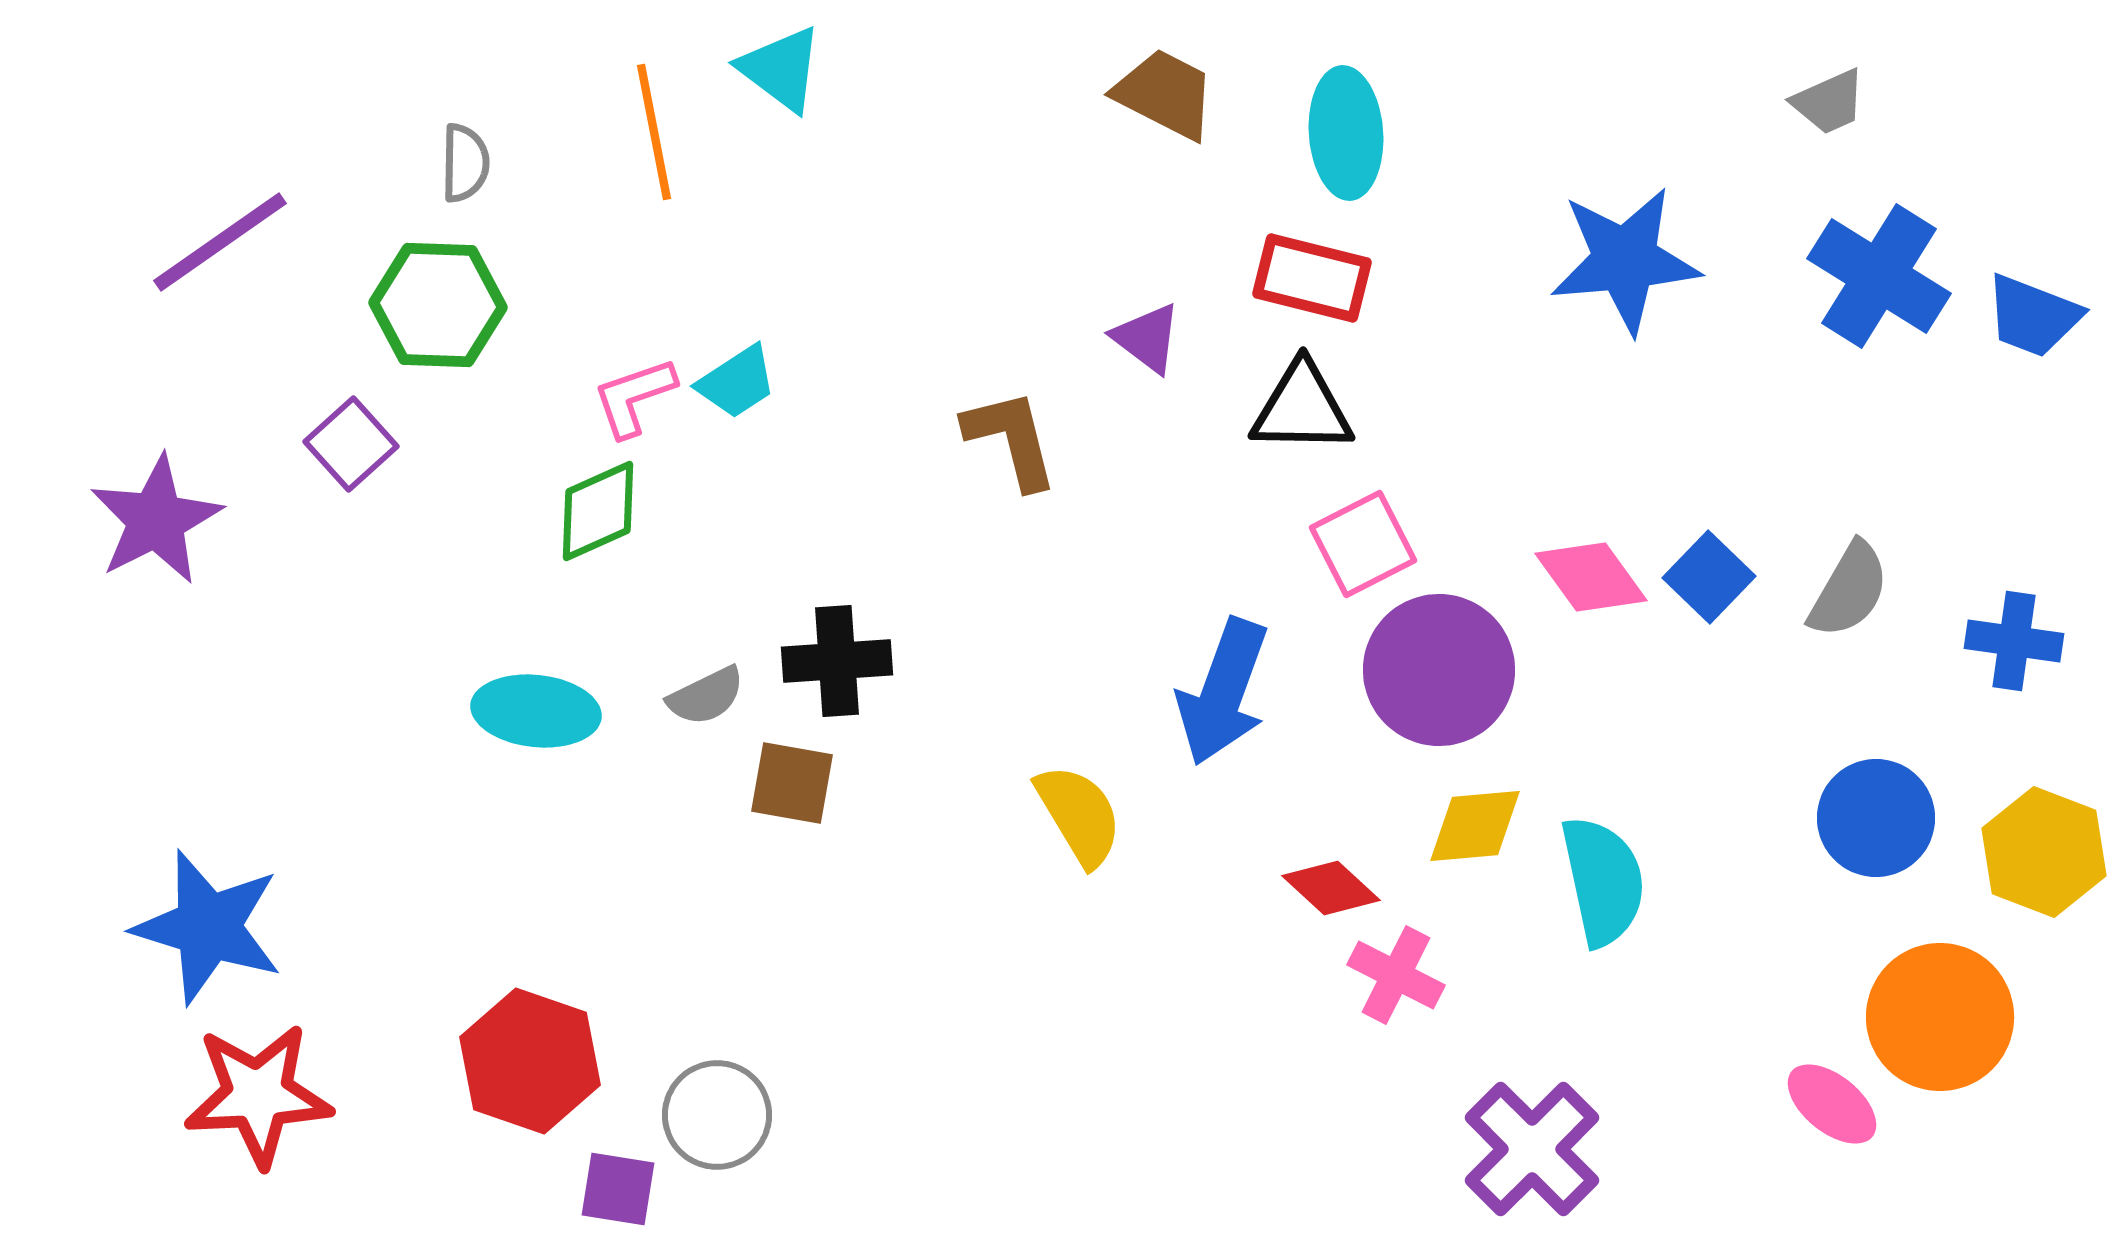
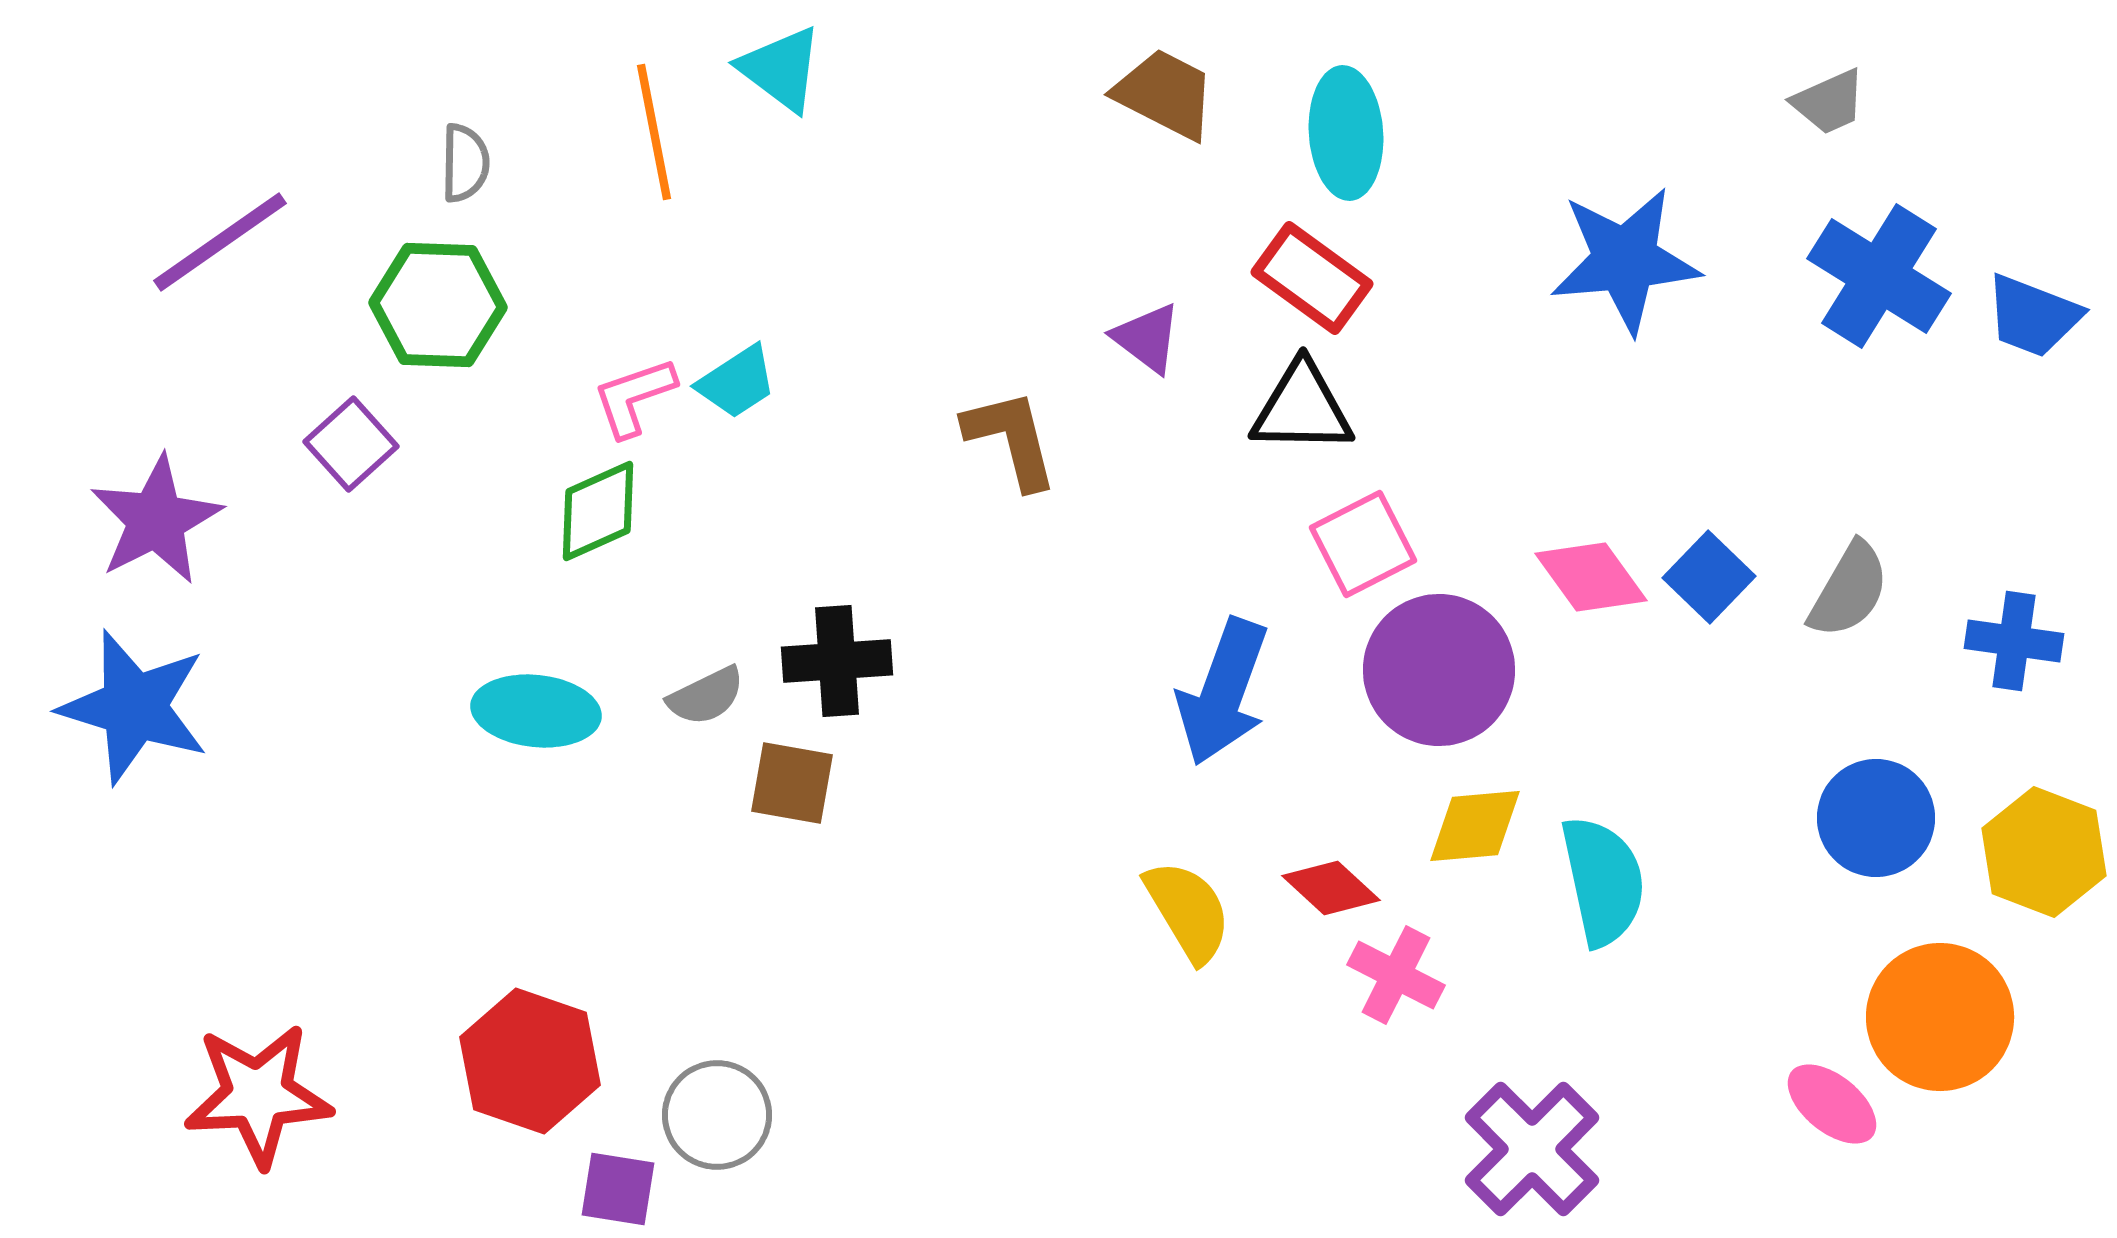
red rectangle at (1312, 278): rotated 22 degrees clockwise
yellow semicircle at (1079, 815): moved 109 px right, 96 px down
blue star at (208, 927): moved 74 px left, 220 px up
